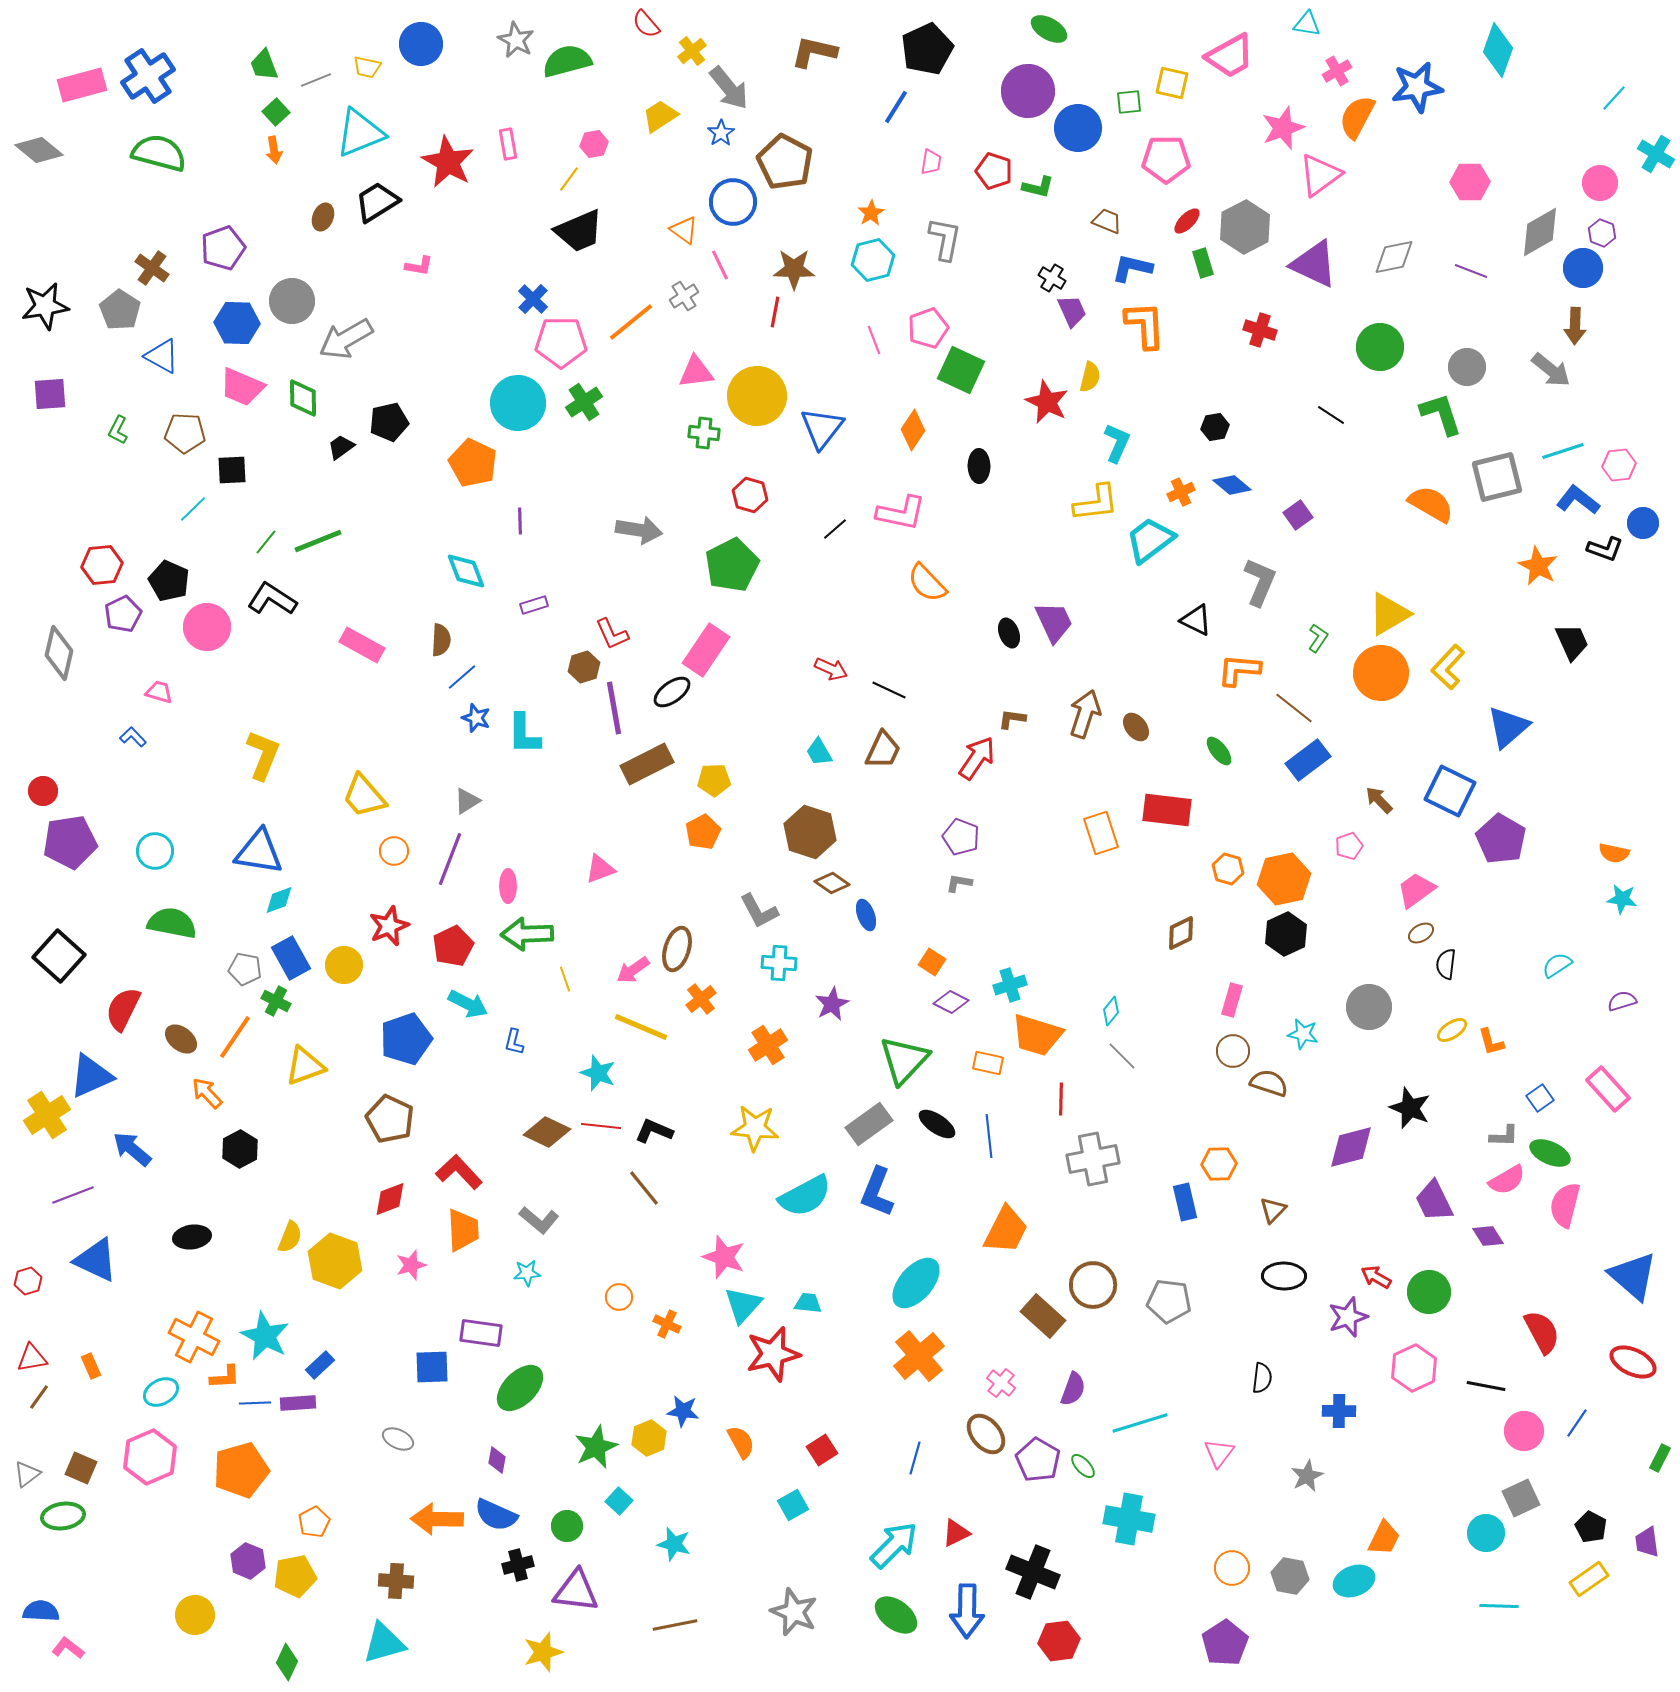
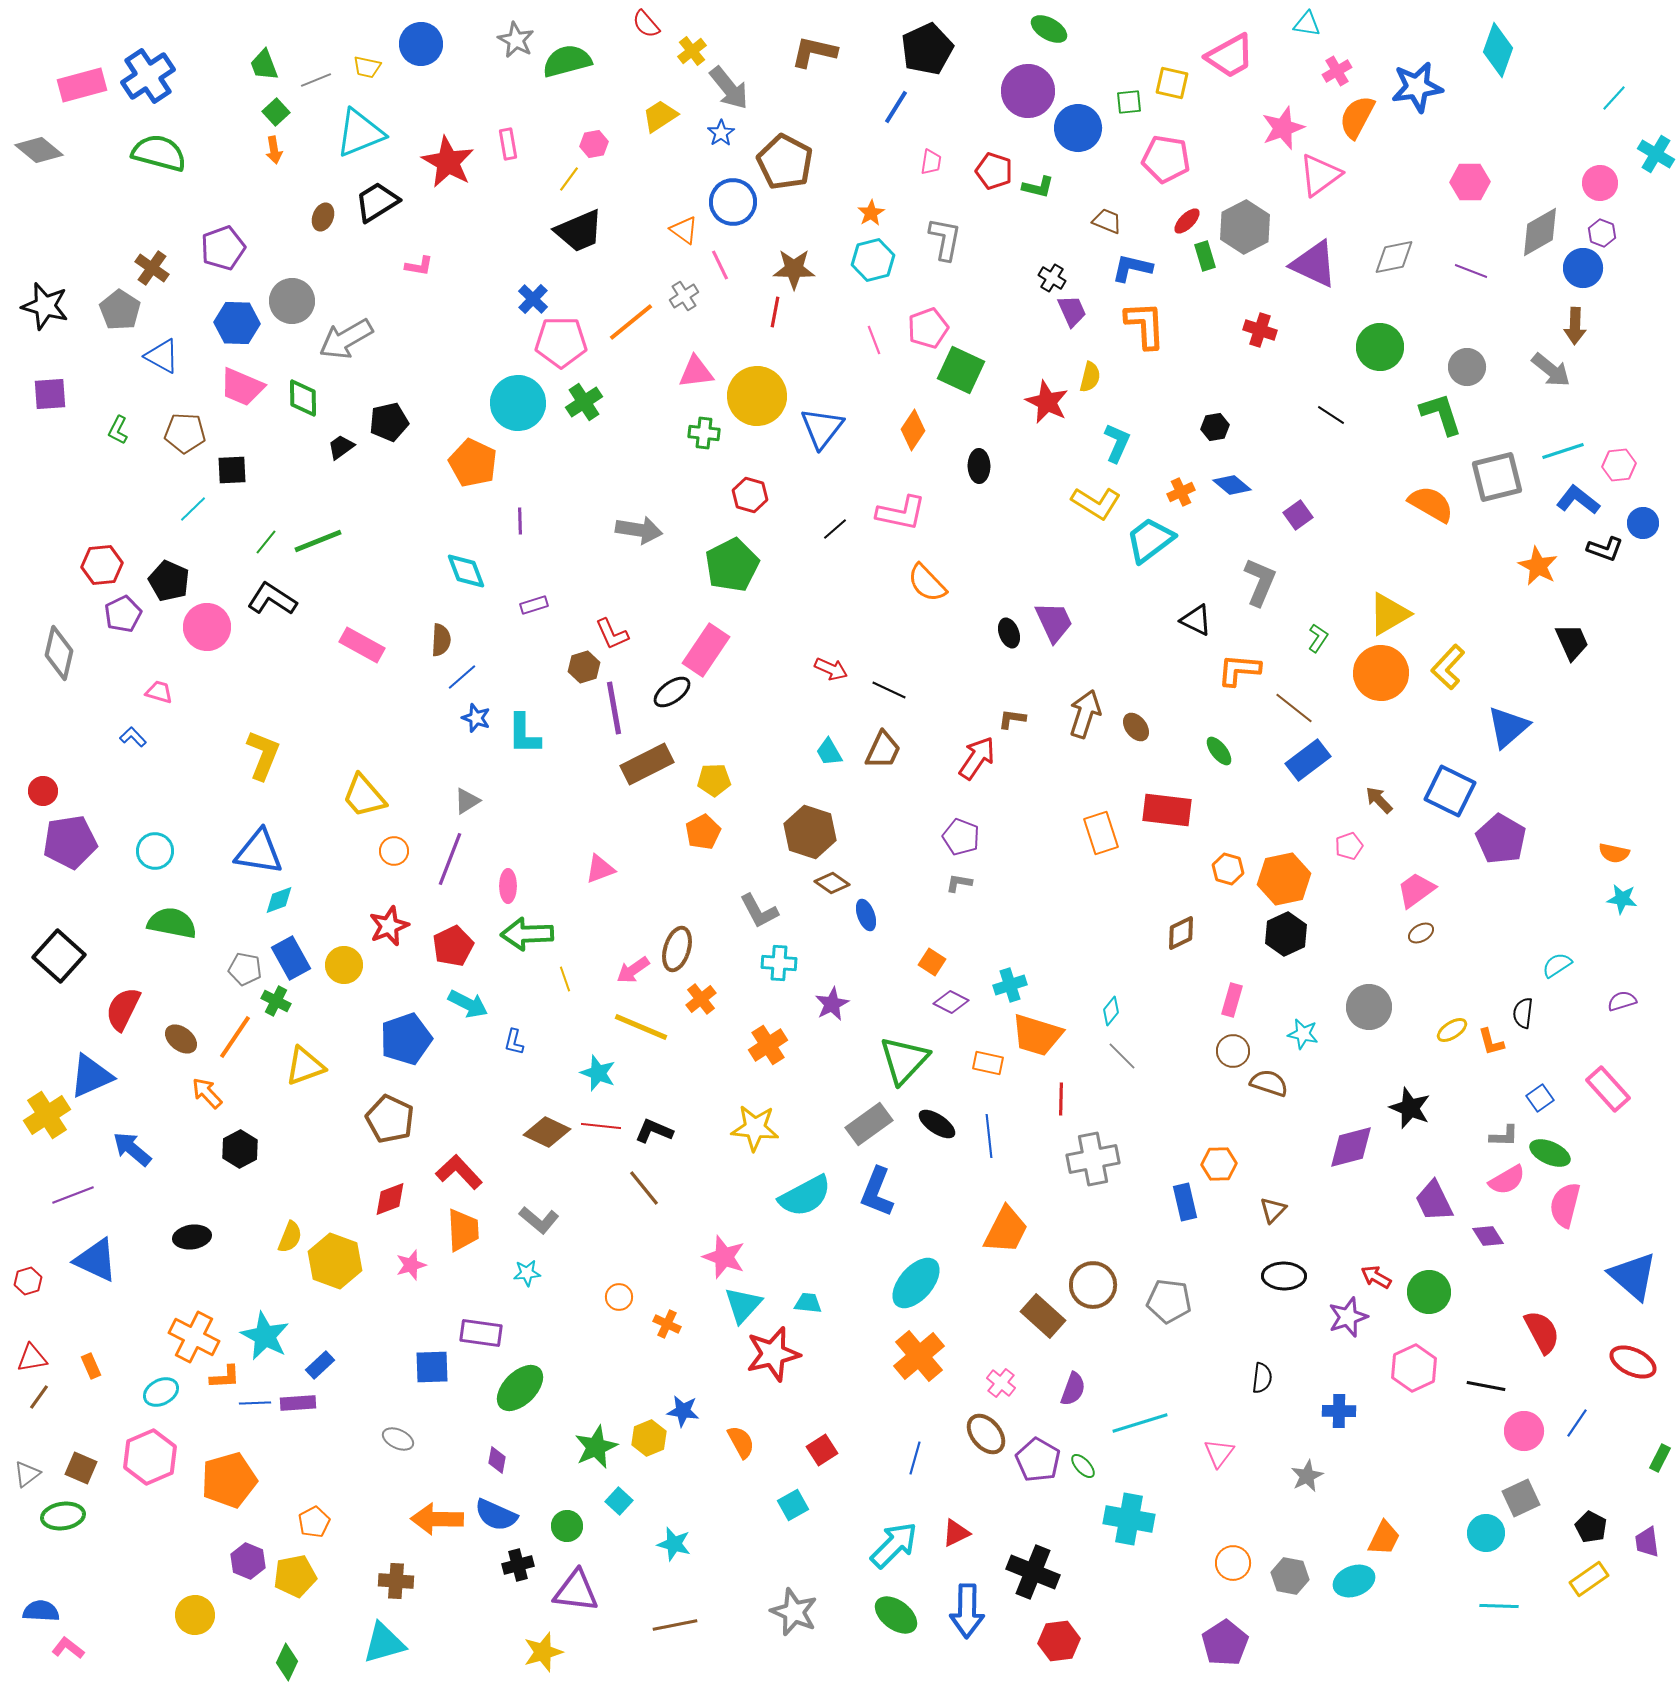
pink pentagon at (1166, 159): rotated 9 degrees clockwise
green rectangle at (1203, 263): moved 2 px right, 7 px up
black star at (45, 306): rotated 24 degrees clockwise
yellow L-shape at (1096, 503): rotated 39 degrees clockwise
cyan trapezoid at (819, 752): moved 10 px right
black semicircle at (1446, 964): moved 77 px right, 49 px down
orange pentagon at (241, 1470): moved 12 px left, 10 px down
orange circle at (1232, 1568): moved 1 px right, 5 px up
